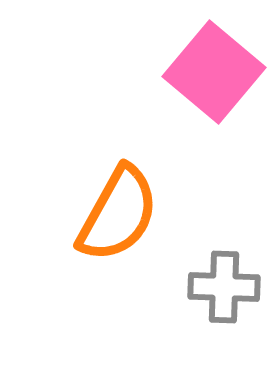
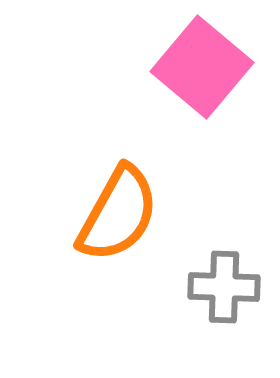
pink square: moved 12 px left, 5 px up
